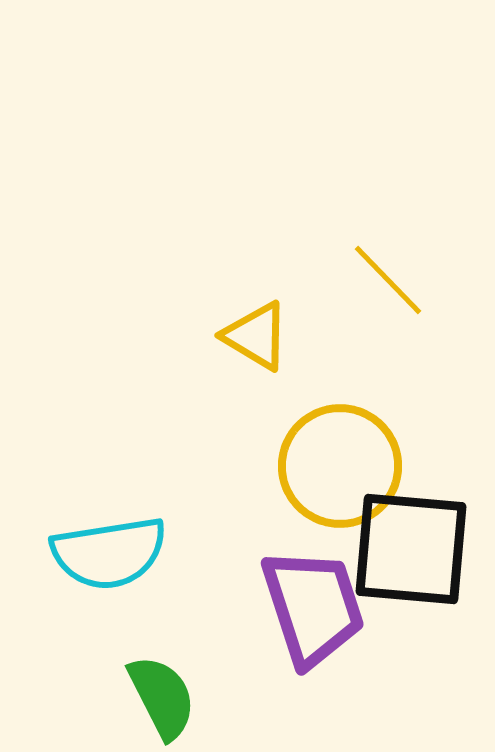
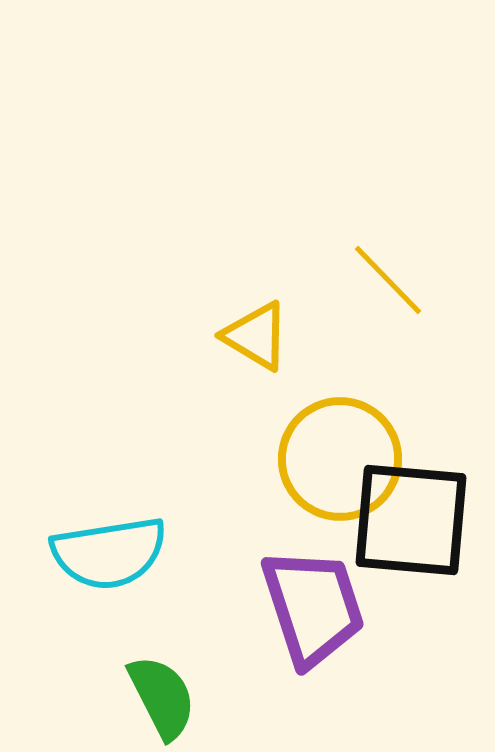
yellow circle: moved 7 px up
black square: moved 29 px up
